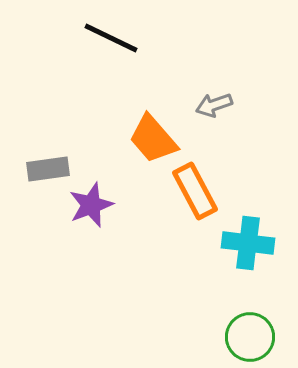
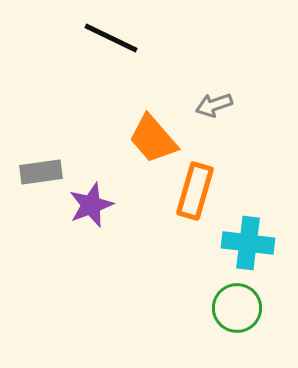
gray rectangle: moved 7 px left, 3 px down
orange rectangle: rotated 44 degrees clockwise
green circle: moved 13 px left, 29 px up
